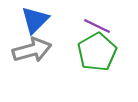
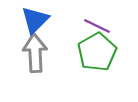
gray arrow: moved 3 px right, 3 px down; rotated 78 degrees counterclockwise
